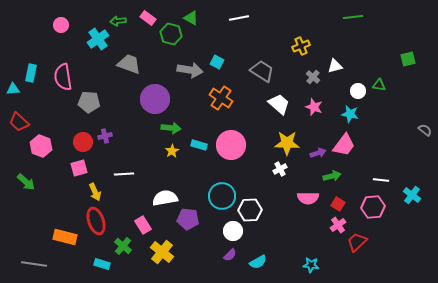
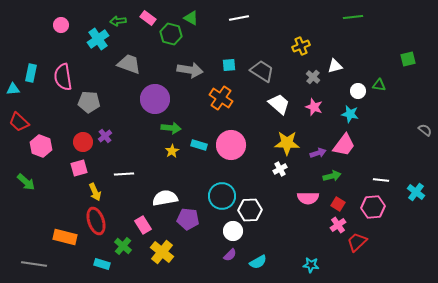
cyan square at (217, 62): moved 12 px right, 3 px down; rotated 32 degrees counterclockwise
purple cross at (105, 136): rotated 24 degrees counterclockwise
cyan cross at (412, 195): moved 4 px right, 3 px up
